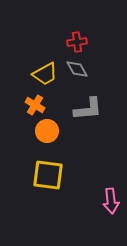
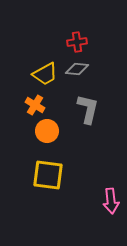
gray diamond: rotated 55 degrees counterclockwise
gray L-shape: rotated 72 degrees counterclockwise
